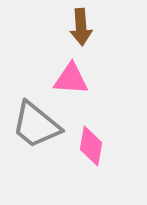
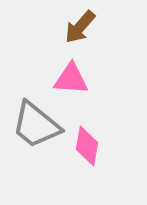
brown arrow: moved 1 px left; rotated 45 degrees clockwise
pink diamond: moved 4 px left
